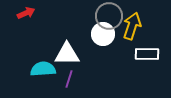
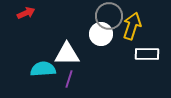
white circle: moved 2 px left
